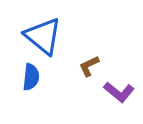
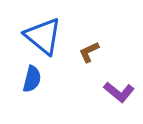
brown L-shape: moved 14 px up
blue semicircle: moved 1 px right, 2 px down; rotated 8 degrees clockwise
